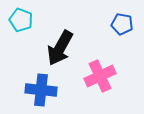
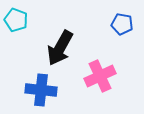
cyan pentagon: moved 5 px left
